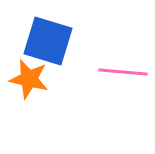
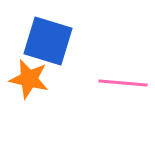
pink line: moved 11 px down
